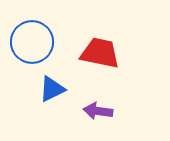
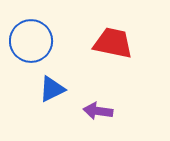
blue circle: moved 1 px left, 1 px up
red trapezoid: moved 13 px right, 10 px up
